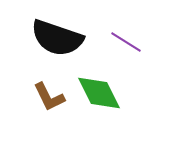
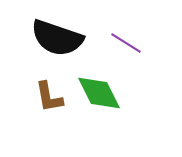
purple line: moved 1 px down
brown L-shape: rotated 16 degrees clockwise
